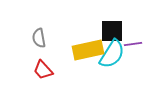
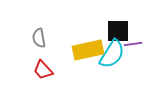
black square: moved 6 px right
